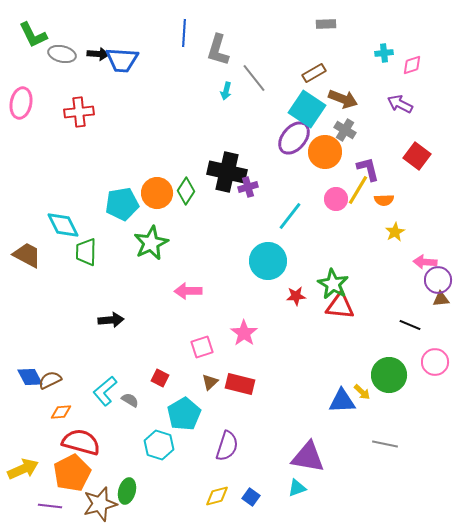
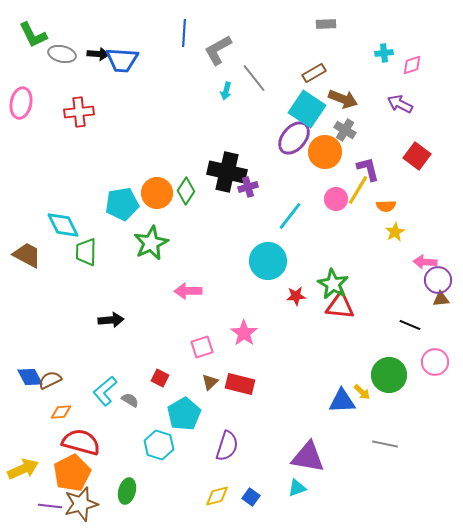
gray L-shape at (218, 50): rotated 44 degrees clockwise
orange semicircle at (384, 200): moved 2 px right, 6 px down
brown star at (100, 504): moved 19 px left
